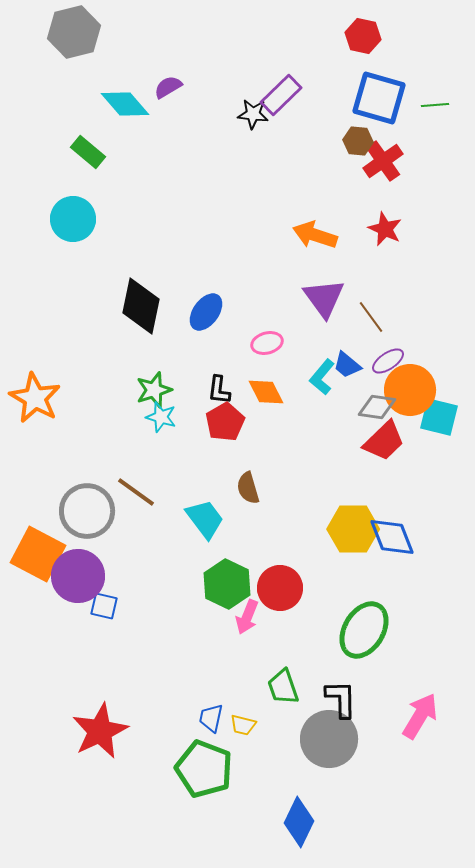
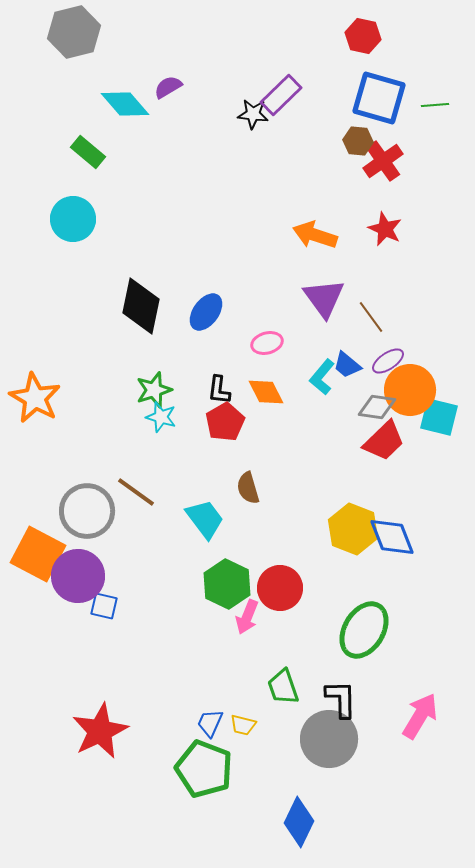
yellow hexagon at (353, 529): rotated 21 degrees clockwise
blue trapezoid at (211, 718): moved 1 px left, 5 px down; rotated 12 degrees clockwise
